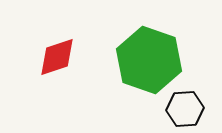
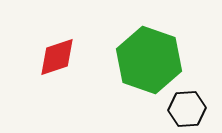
black hexagon: moved 2 px right
